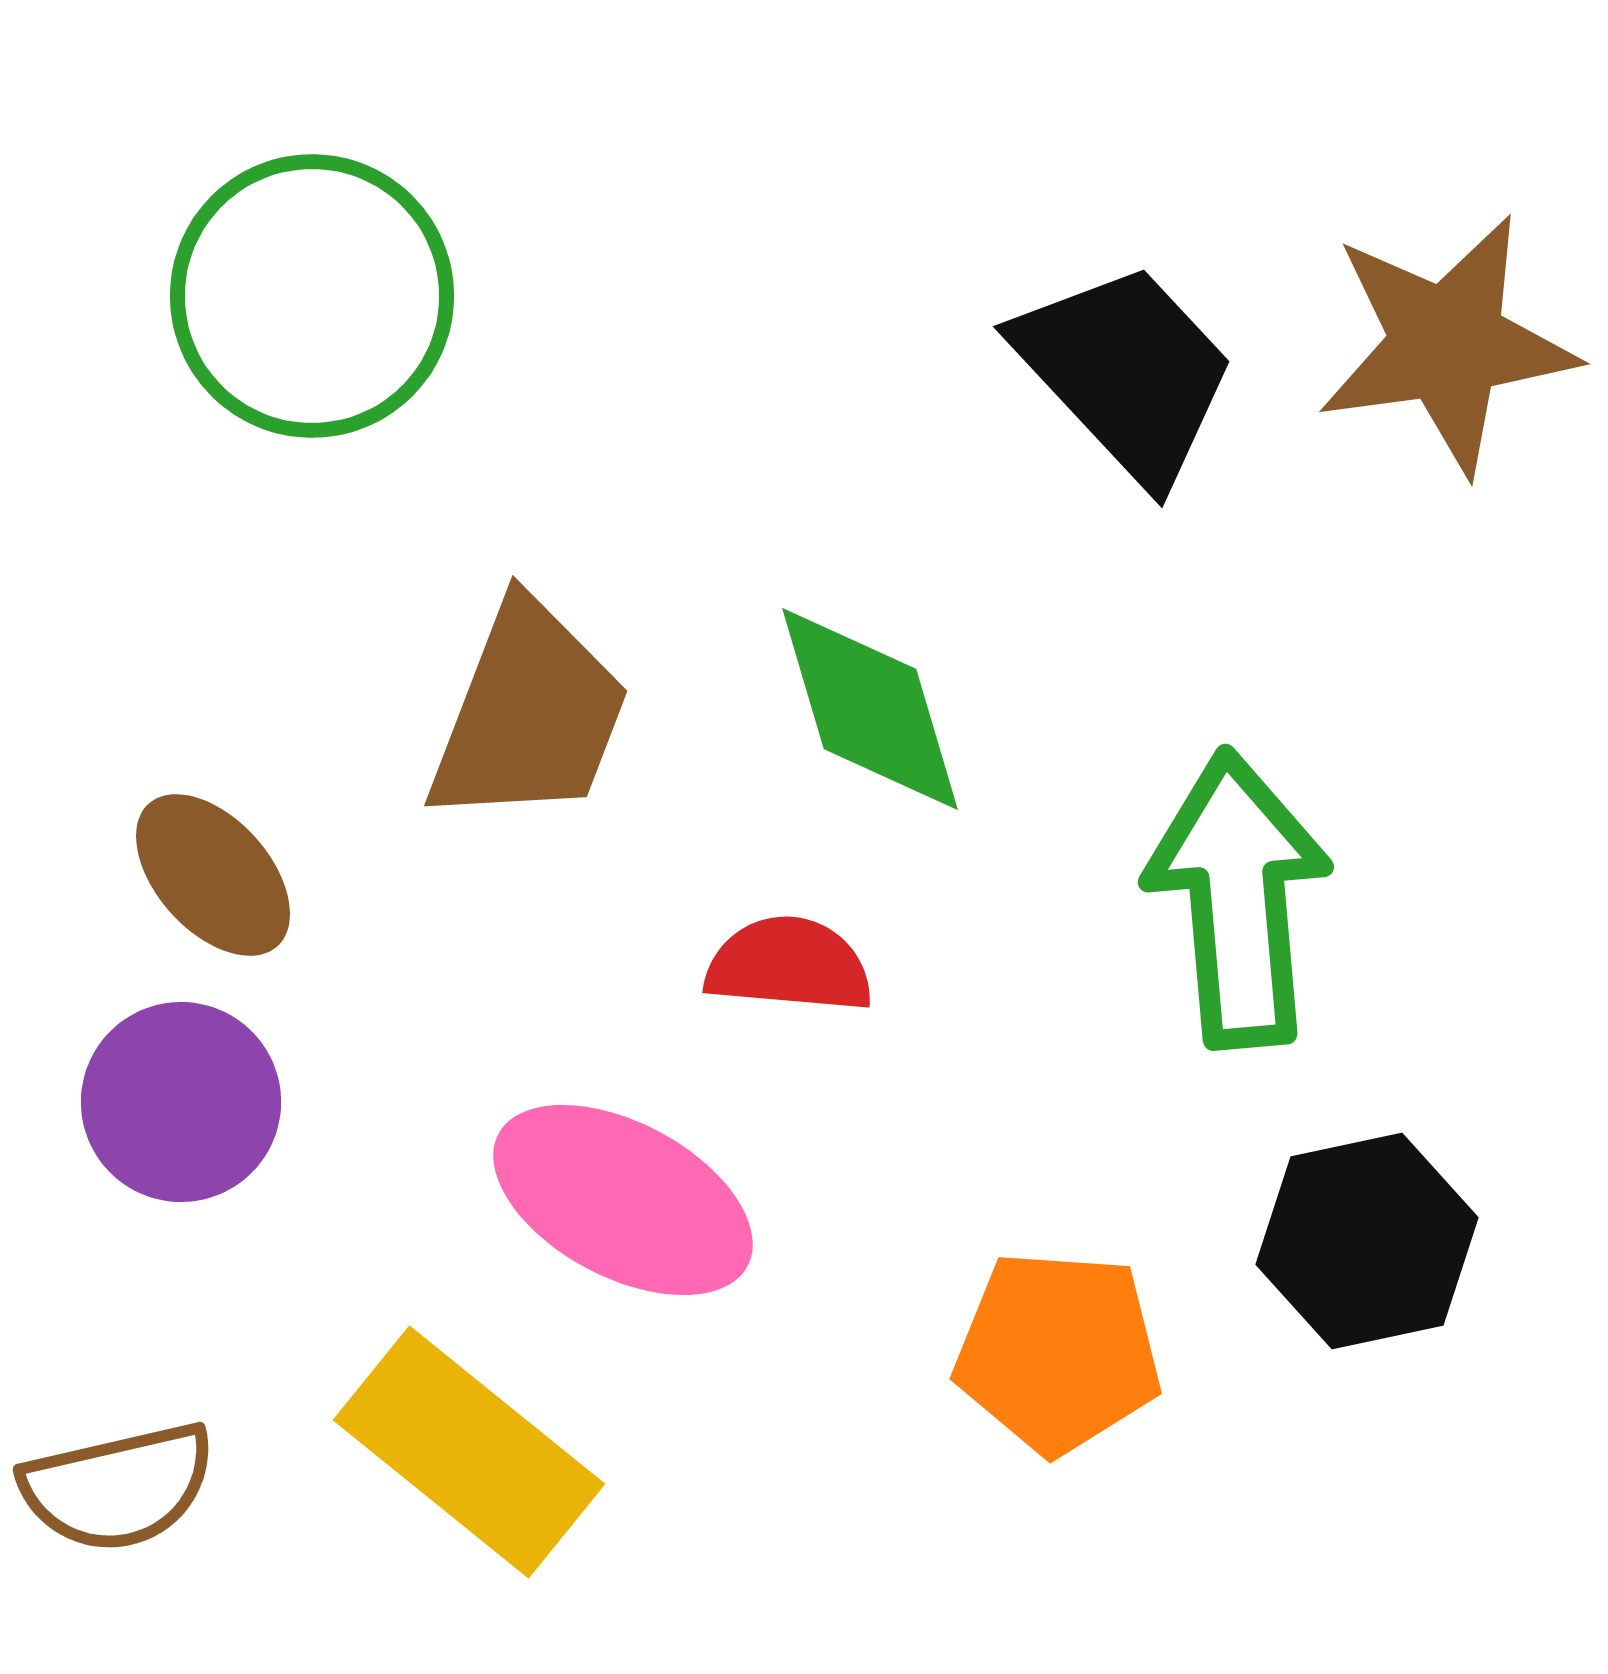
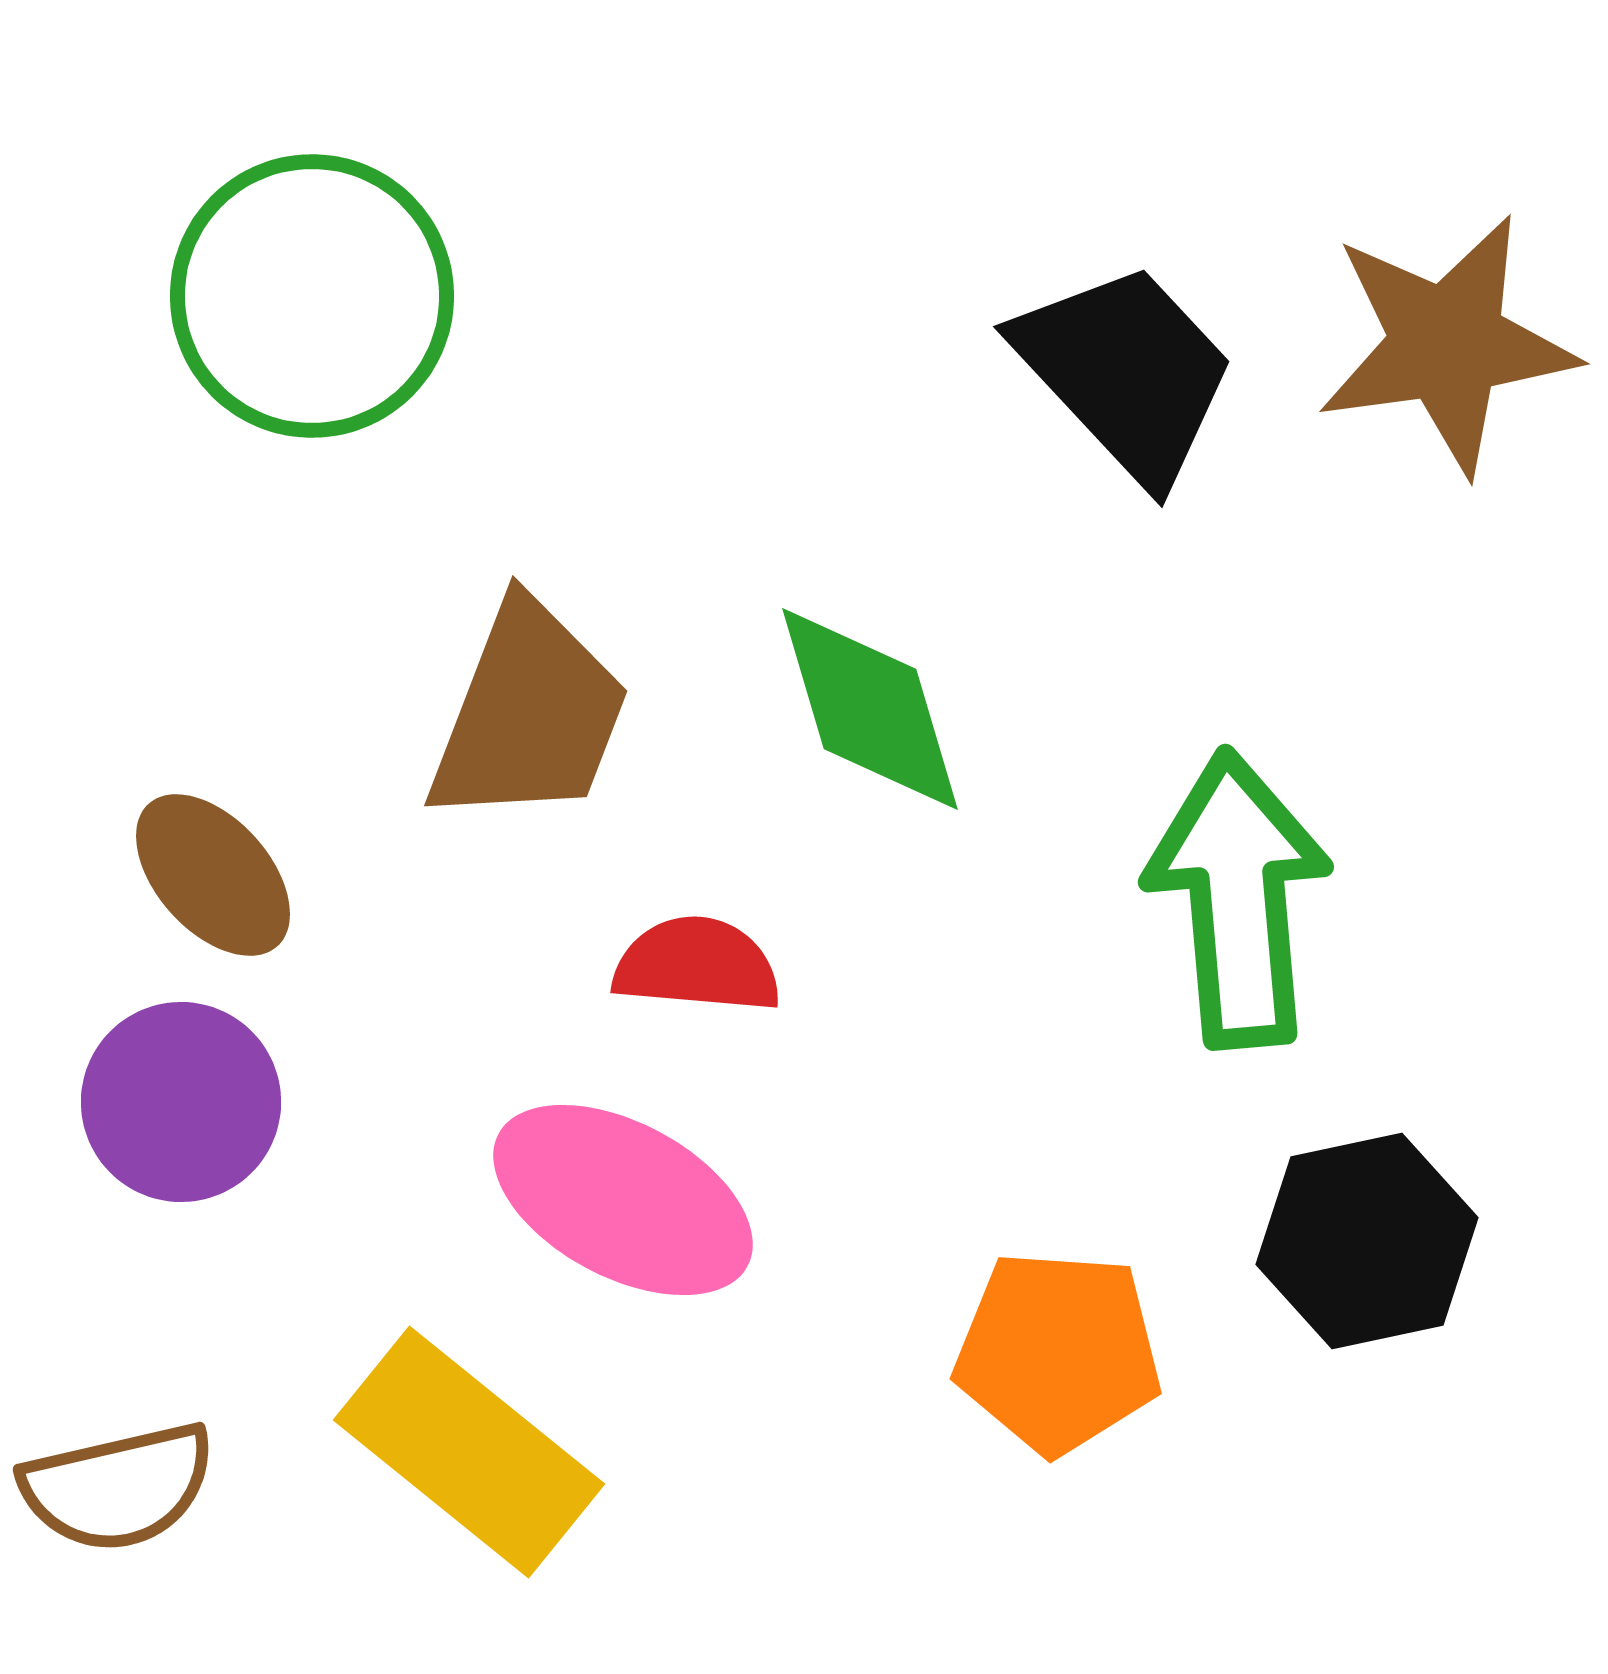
red semicircle: moved 92 px left
